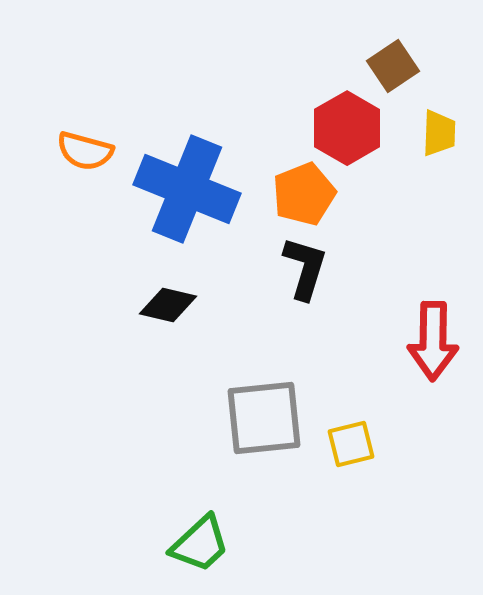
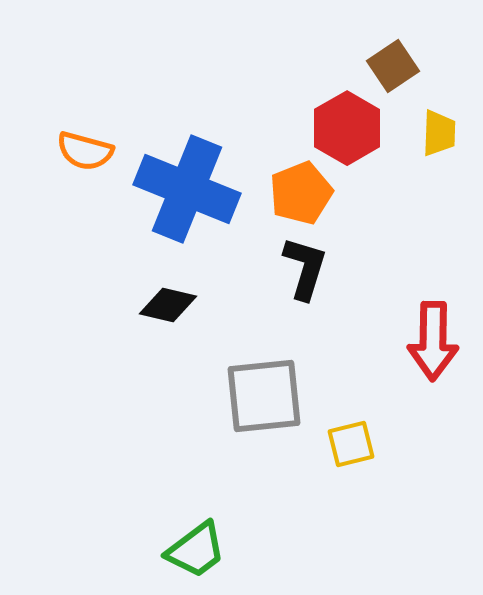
orange pentagon: moved 3 px left, 1 px up
gray square: moved 22 px up
green trapezoid: moved 4 px left, 6 px down; rotated 6 degrees clockwise
